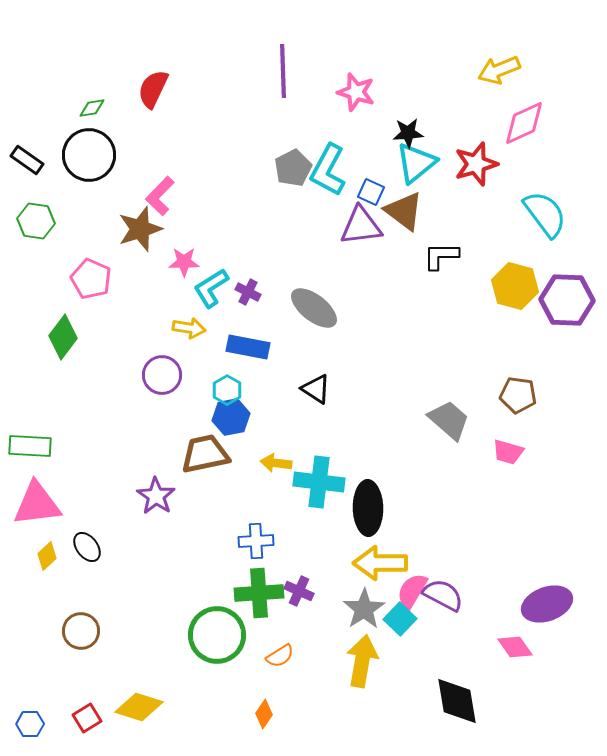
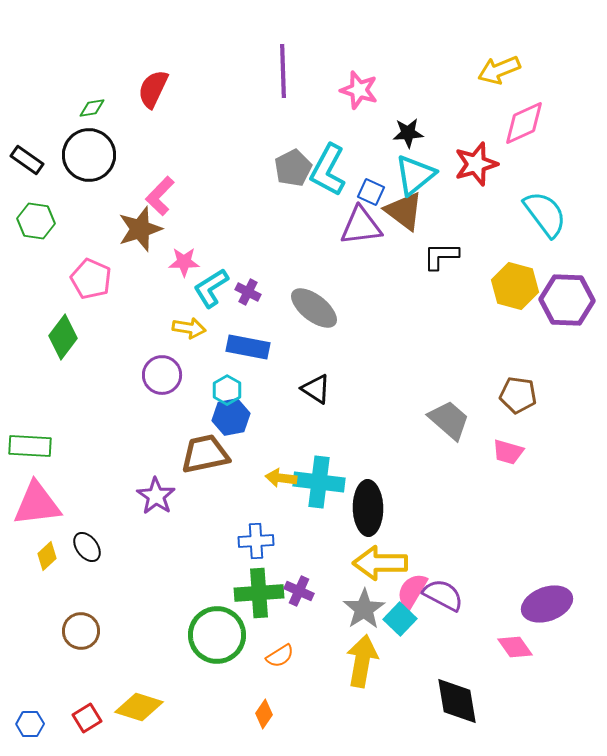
pink star at (356, 92): moved 3 px right, 2 px up
cyan triangle at (416, 163): moved 1 px left, 12 px down
yellow arrow at (276, 463): moved 5 px right, 15 px down
